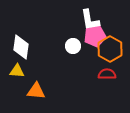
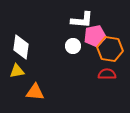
white L-shape: moved 8 px left; rotated 75 degrees counterclockwise
orange hexagon: rotated 20 degrees counterclockwise
yellow triangle: rotated 14 degrees counterclockwise
orange triangle: moved 1 px left, 1 px down
